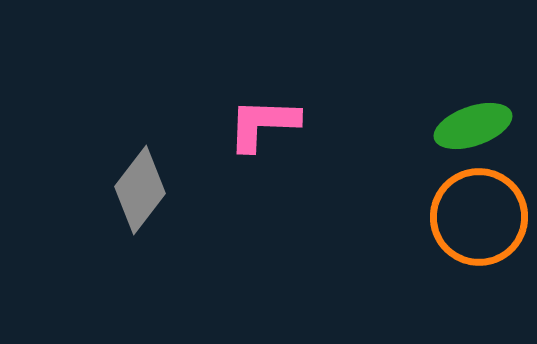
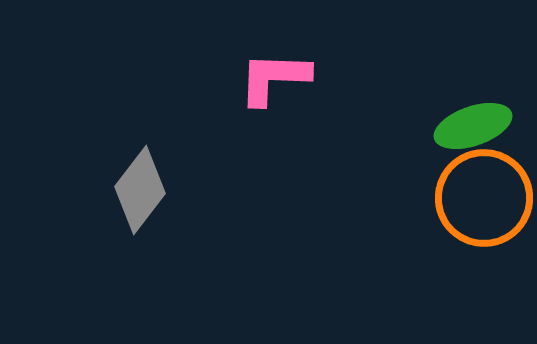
pink L-shape: moved 11 px right, 46 px up
orange circle: moved 5 px right, 19 px up
